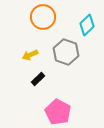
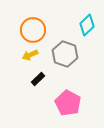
orange circle: moved 10 px left, 13 px down
gray hexagon: moved 1 px left, 2 px down
pink pentagon: moved 10 px right, 9 px up
